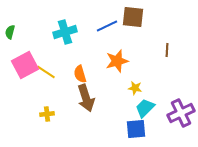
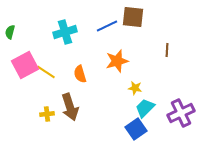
brown arrow: moved 16 px left, 9 px down
blue square: rotated 30 degrees counterclockwise
